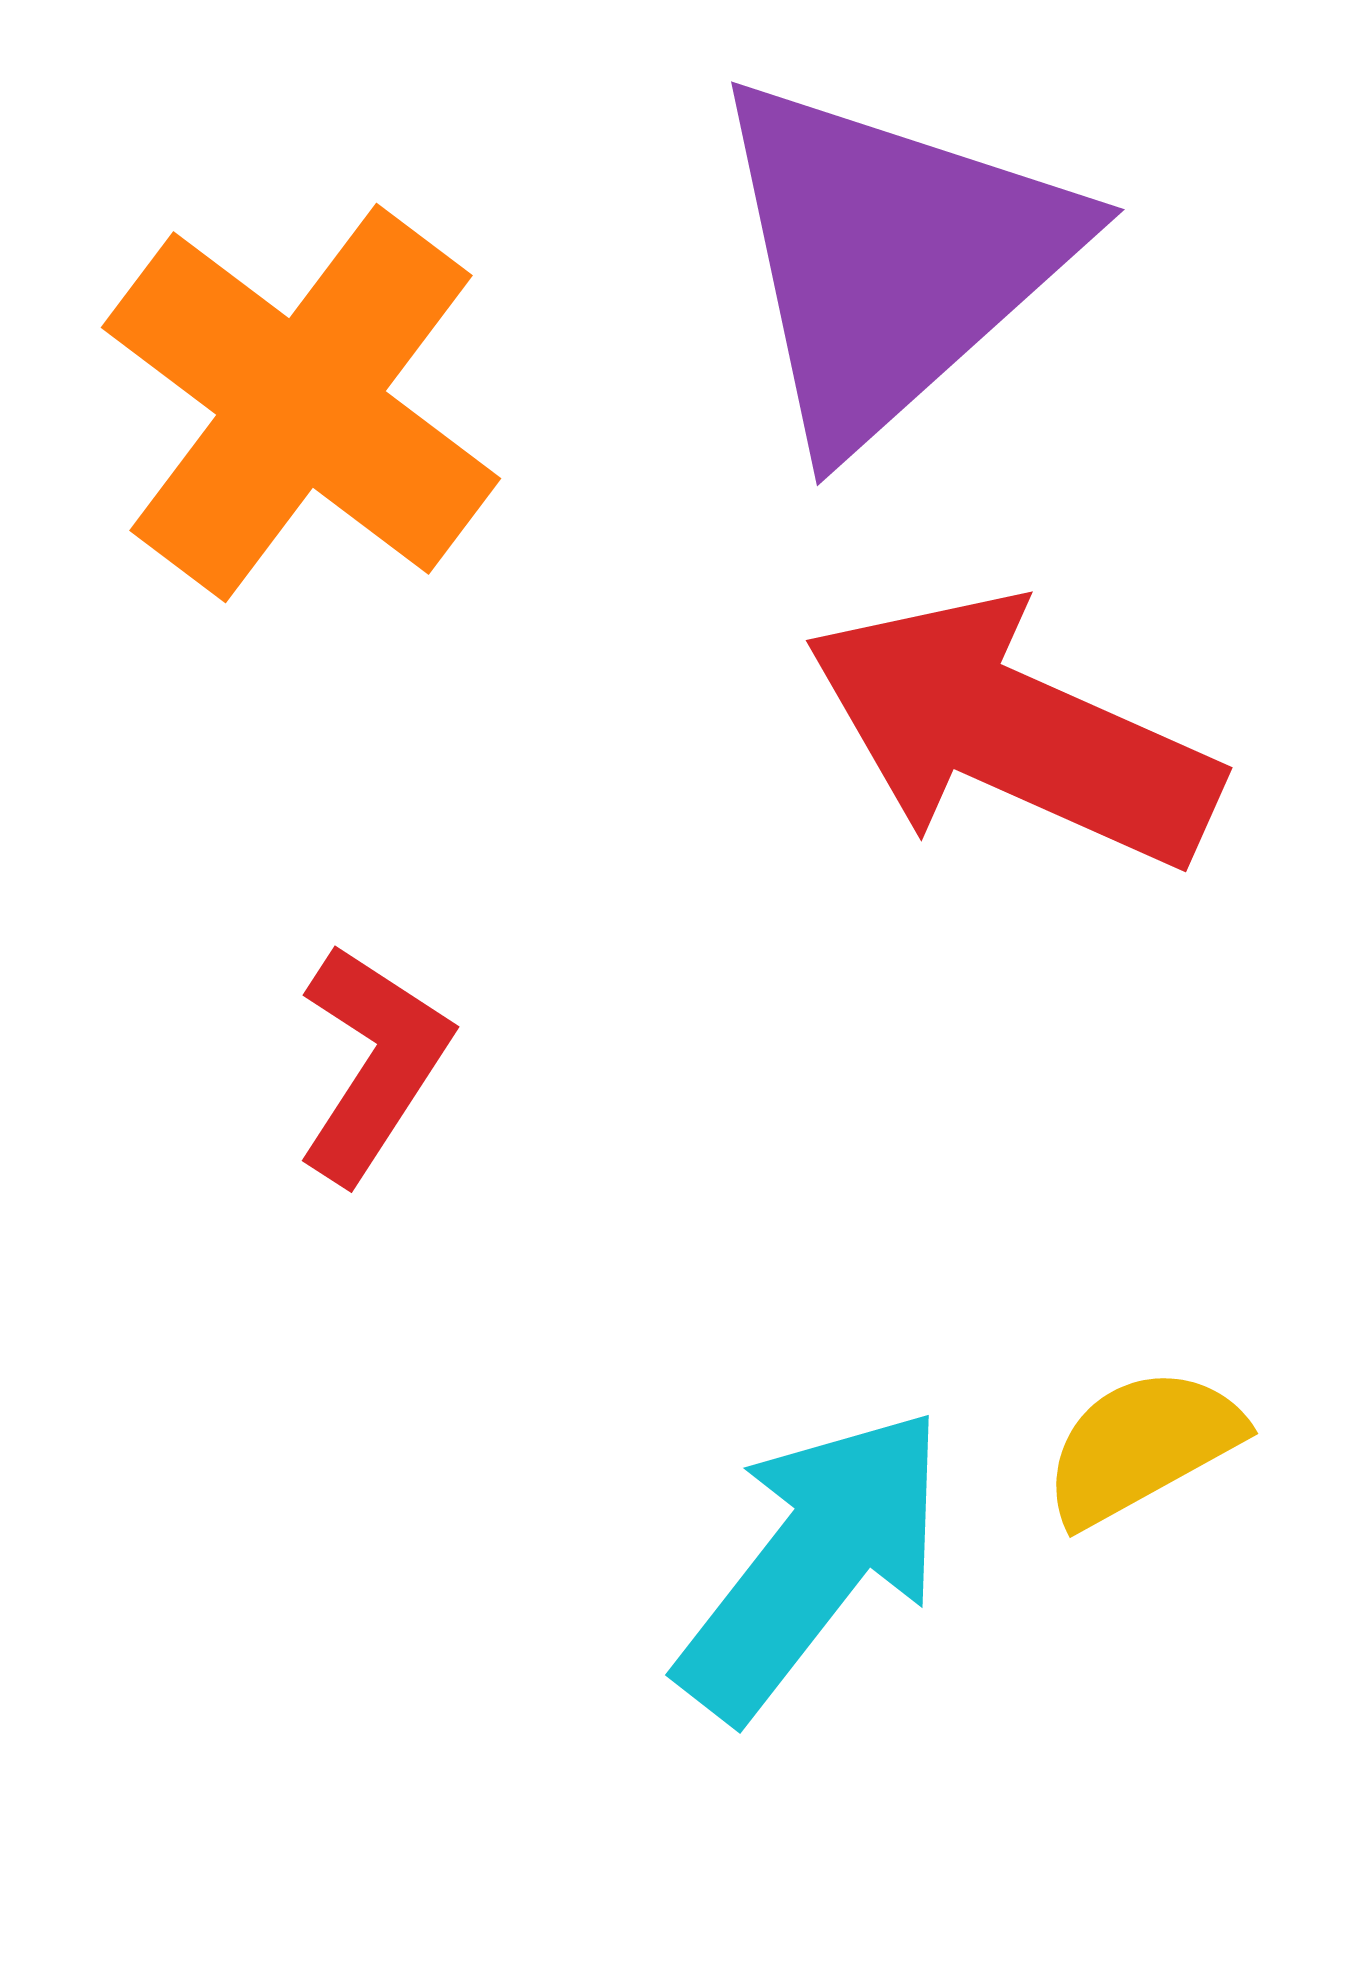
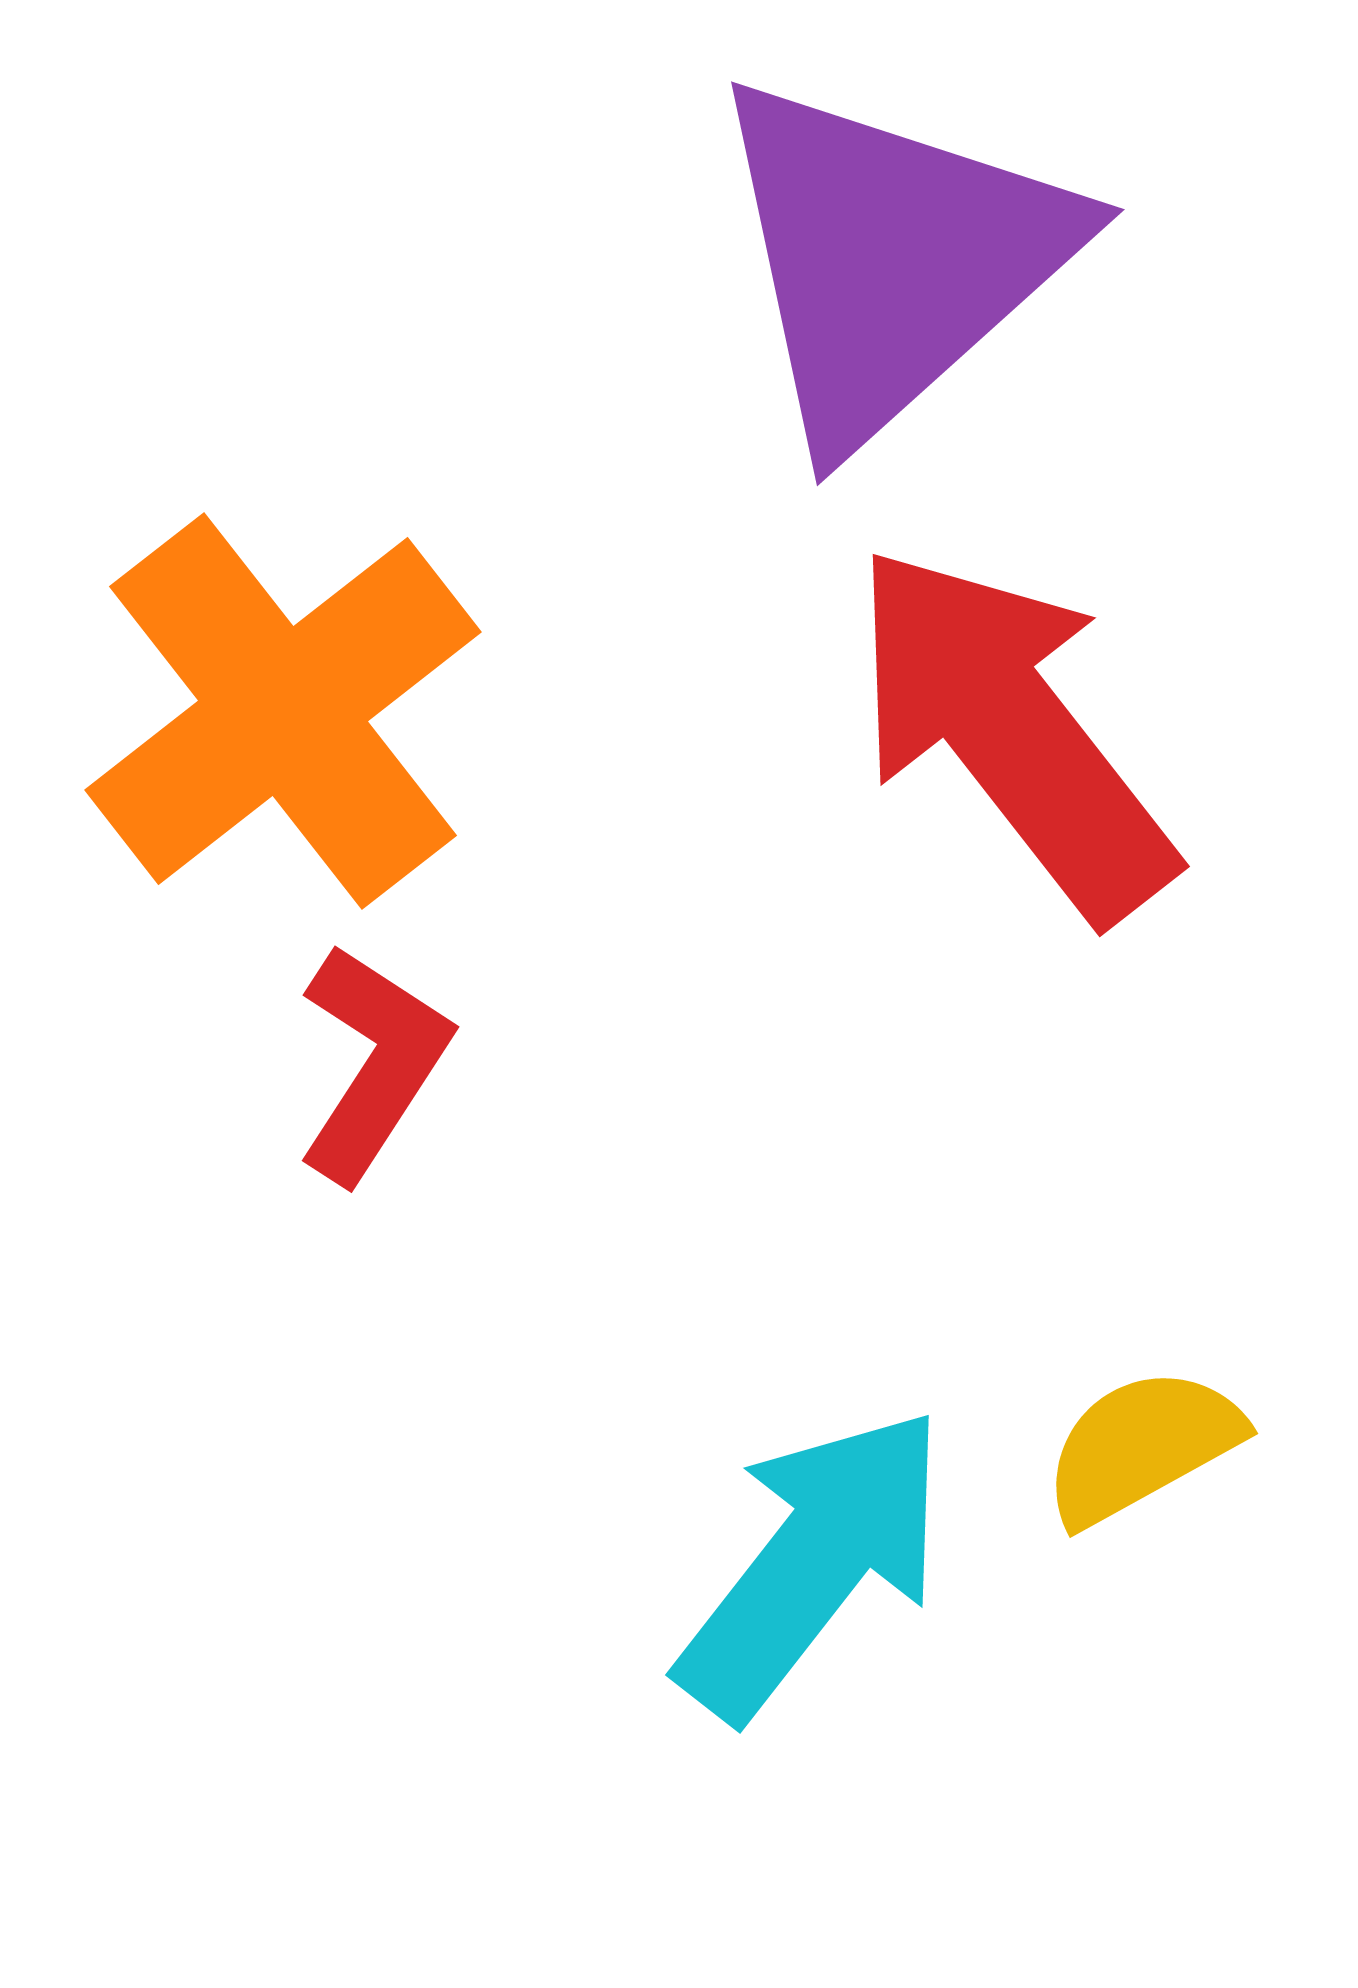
orange cross: moved 18 px left, 308 px down; rotated 15 degrees clockwise
red arrow: rotated 28 degrees clockwise
